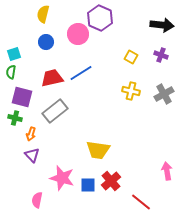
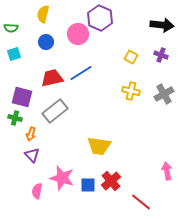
green semicircle: moved 44 px up; rotated 96 degrees counterclockwise
yellow trapezoid: moved 1 px right, 4 px up
pink semicircle: moved 9 px up
